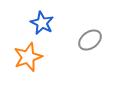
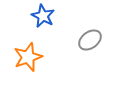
blue star: moved 1 px right, 7 px up
